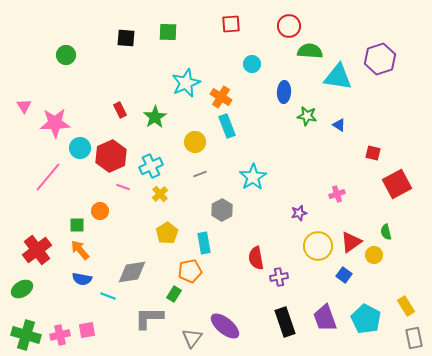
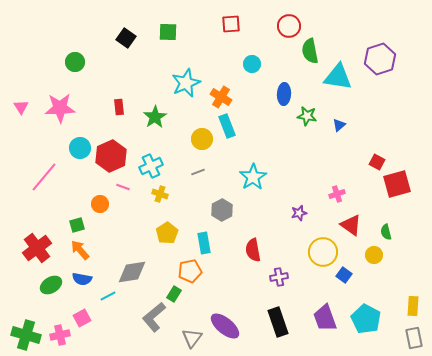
black square at (126, 38): rotated 30 degrees clockwise
green semicircle at (310, 51): rotated 105 degrees counterclockwise
green circle at (66, 55): moved 9 px right, 7 px down
blue ellipse at (284, 92): moved 2 px down
pink triangle at (24, 106): moved 3 px left, 1 px down
red rectangle at (120, 110): moved 1 px left, 3 px up; rotated 21 degrees clockwise
pink star at (55, 123): moved 5 px right, 15 px up
blue triangle at (339, 125): rotated 48 degrees clockwise
yellow circle at (195, 142): moved 7 px right, 3 px up
red square at (373, 153): moved 4 px right, 9 px down; rotated 14 degrees clockwise
gray line at (200, 174): moved 2 px left, 2 px up
pink line at (48, 177): moved 4 px left
red square at (397, 184): rotated 12 degrees clockwise
yellow cross at (160, 194): rotated 28 degrees counterclockwise
orange circle at (100, 211): moved 7 px up
green square at (77, 225): rotated 14 degrees counterclockwise
red triangle at (351, 242): moved 17 px up; rotated 50 degrees counterclockwise
yellow circle at (318, 246): moved 5 px right, 6 px down
red cross at (37, 250): moved 2 px up
red semicircle at (256, 258): moved 3 px left, 8 px up
green ellipse at (22, 289): moved 29 px right, 4 px up
cyan line at (108, 296): rotated 49 degrees counterclockwise
yellow rectangle at (406, 306): moved 7 px right; rotated 36 degrees clockwise
gray L-shape at (149, 318): moved 5 px right, 1 px up; rotated 40 degrees counterclockwise
black rectangle at (285, 322): moved 7 px left
pink square at (87, 330): moved 5 px left, 12 px up; rotated 18 degrees counterclockwise
